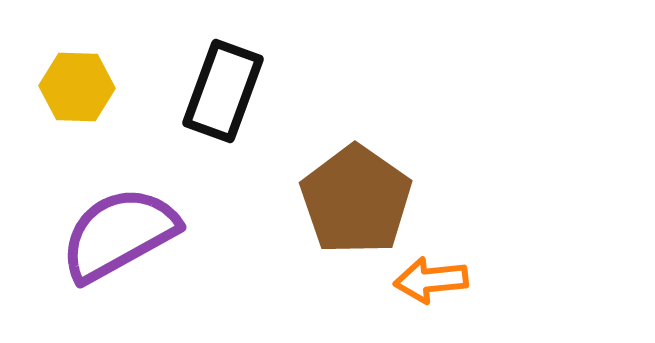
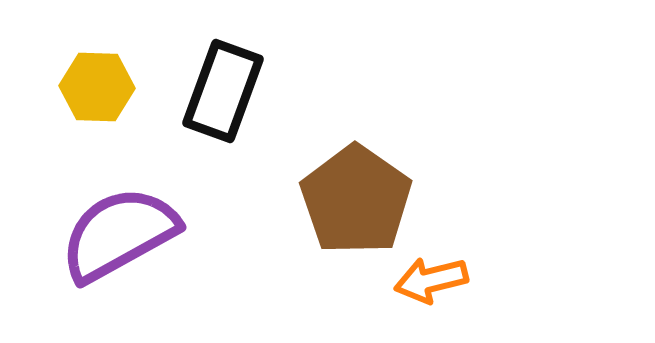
yellow hexagon: moved 20 px right
orange arrow: rotated 8 degrees counterclockwise
